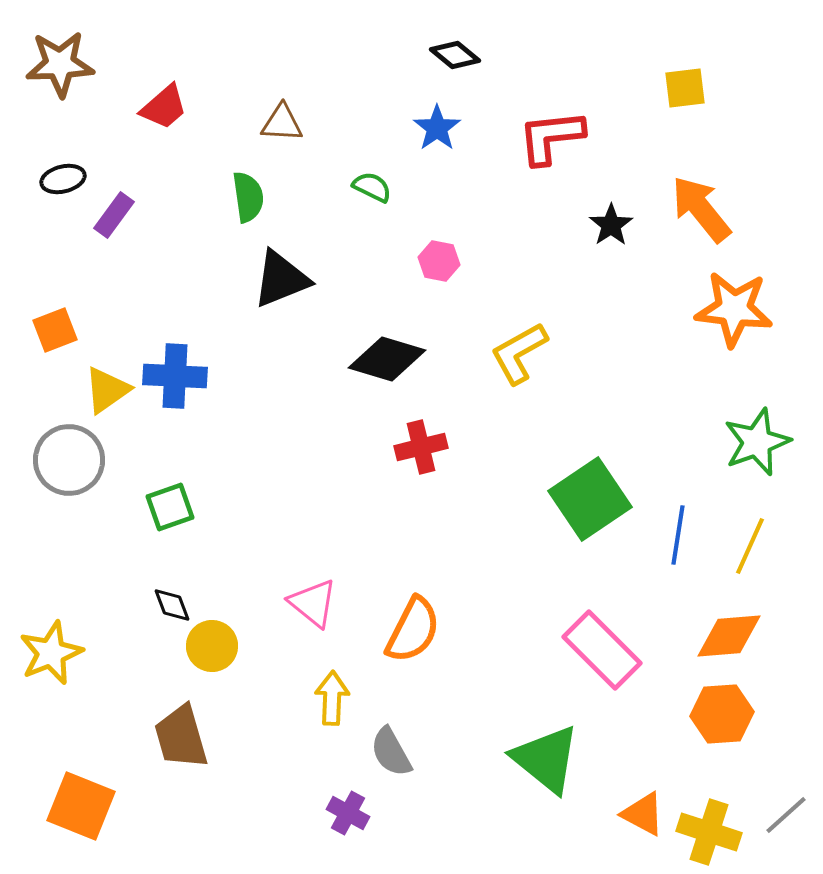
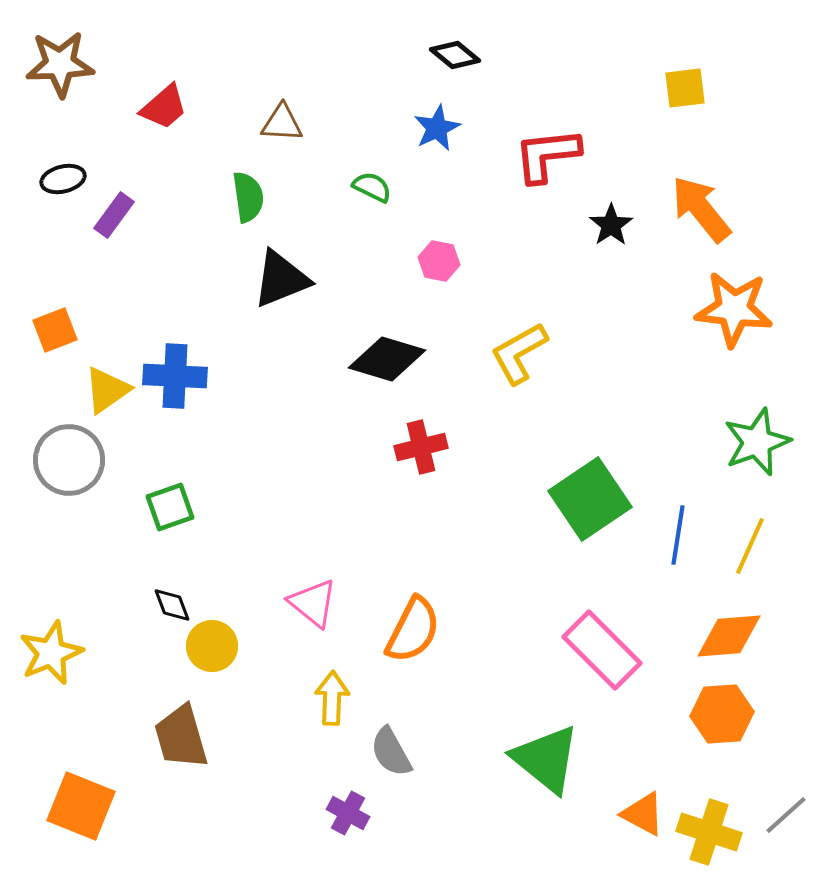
blue star at (437, 128): rotated 9 degrees clockwise
red L-shape at (551, 137): moved 4 px left, 18 px down
